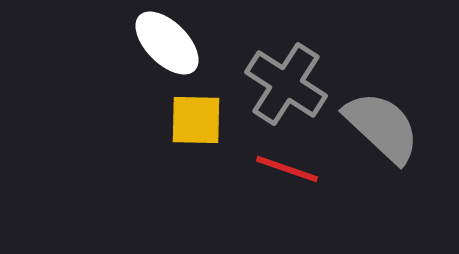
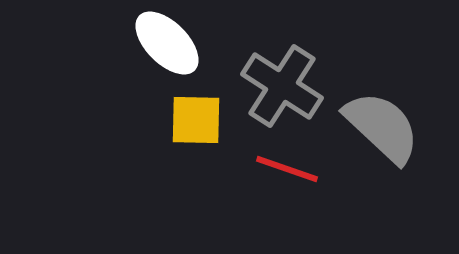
gray cross: moved 4 px left, 2 px down
